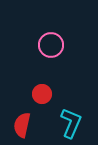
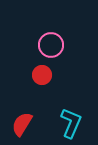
red circle: moved 19 px up
red semicircle: moved 1 px up; rotated 20 degrees clockwise
